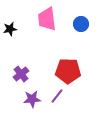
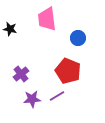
blue circle: moved 3 px left, 14 px down
black star: rotated 24 degrees clockwise
red pentagon: rotated 20 degrees clockwise
purple line: rotated 21 degrees clockwise
